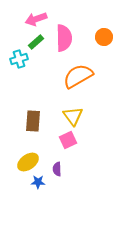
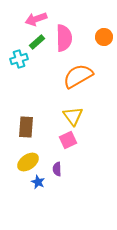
green rectangle: moved 1 px right
brown rectangle: moved 7 px left, 6 px down
blue star: rotated 24 degrees clockwise
